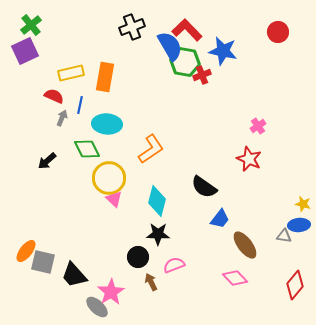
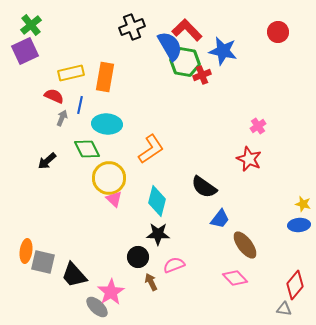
gray triangle: moved 73 px down
orange ellipse: rotated 30 degrees counterclockwise
